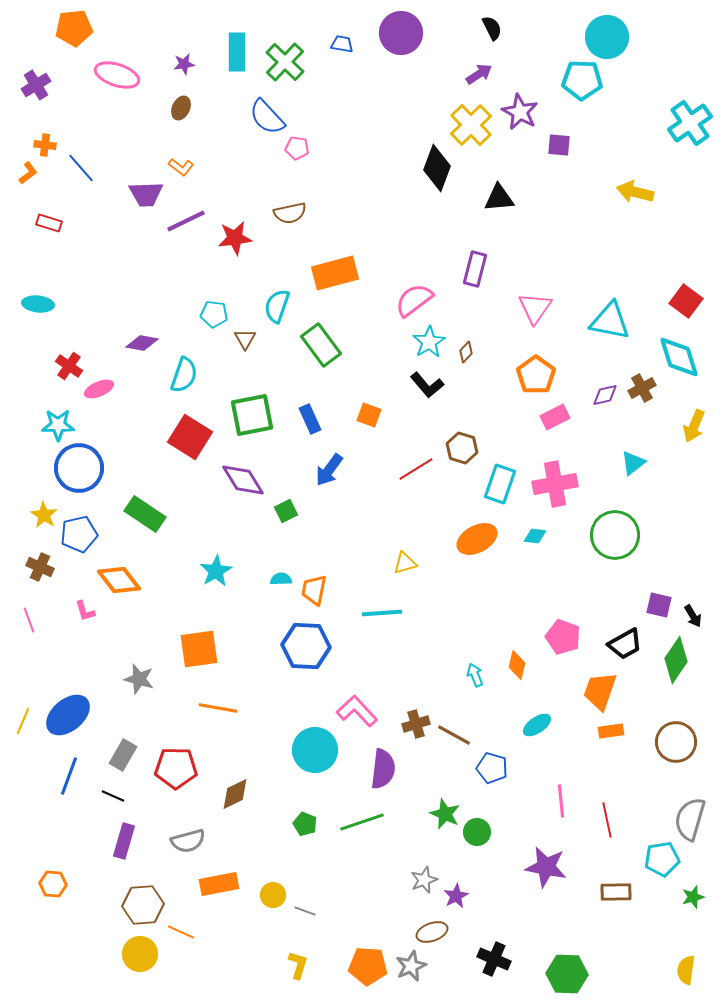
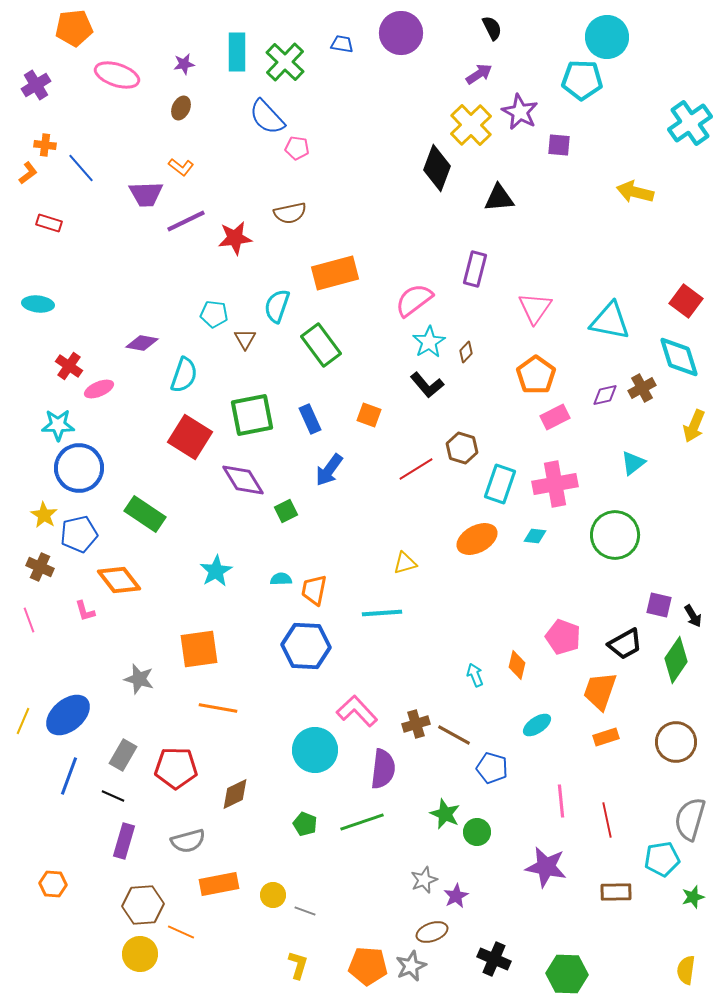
orange rectangle at (611, 731): moved 5 px left, 6 px down; rotated 10 degrees counterclockwise
